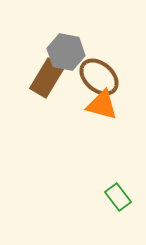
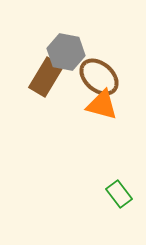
brown rectangle: moved 1 px left, 1 px up
green rectangle: moved 1 px right, 3 px up
